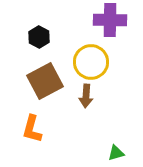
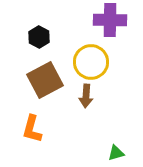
brown square: moved 1 px up
